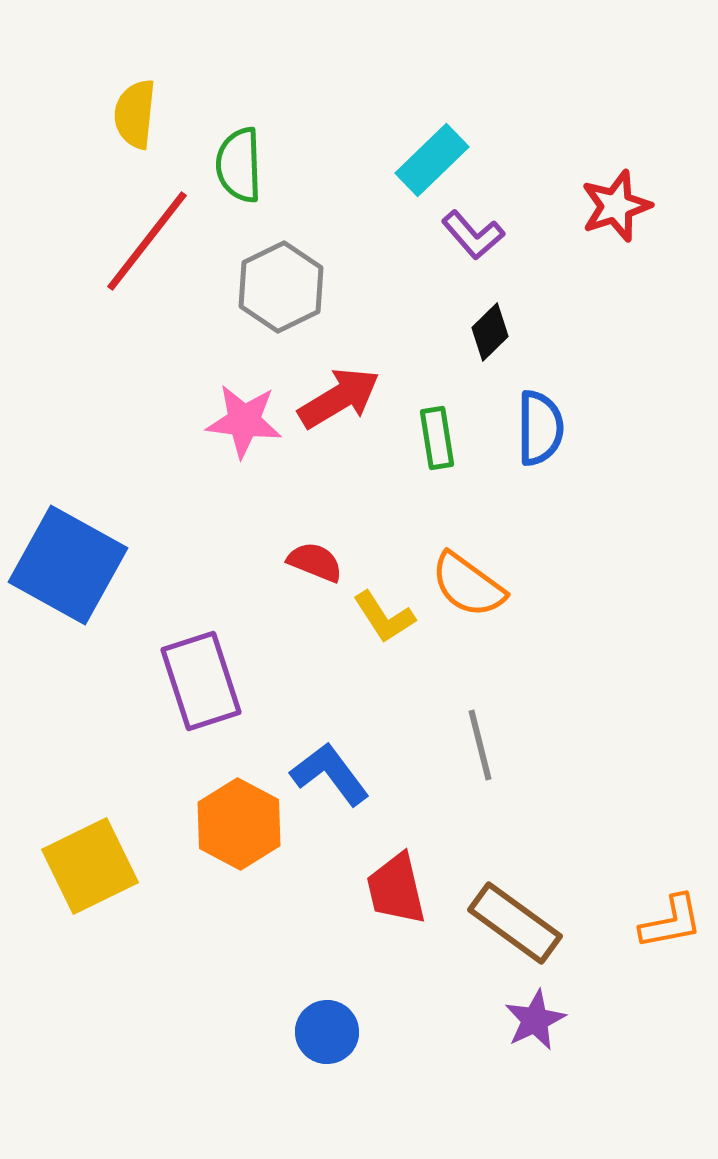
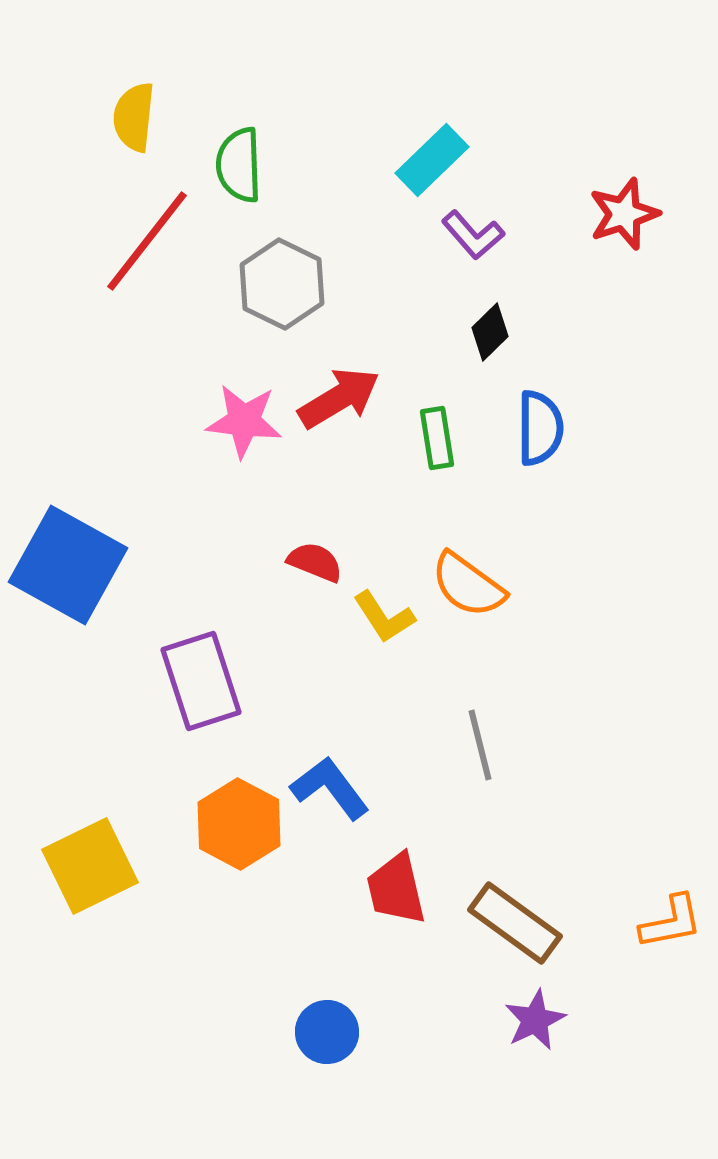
yellow semicircle: moved 1 px left, 3 px down
red star: moved 8 px right, 8 px down
gray hexagon: moved 1 px right, 3 px up; rotated 8 degrees counterclockwise
blue L-shape: moved 14 px down
